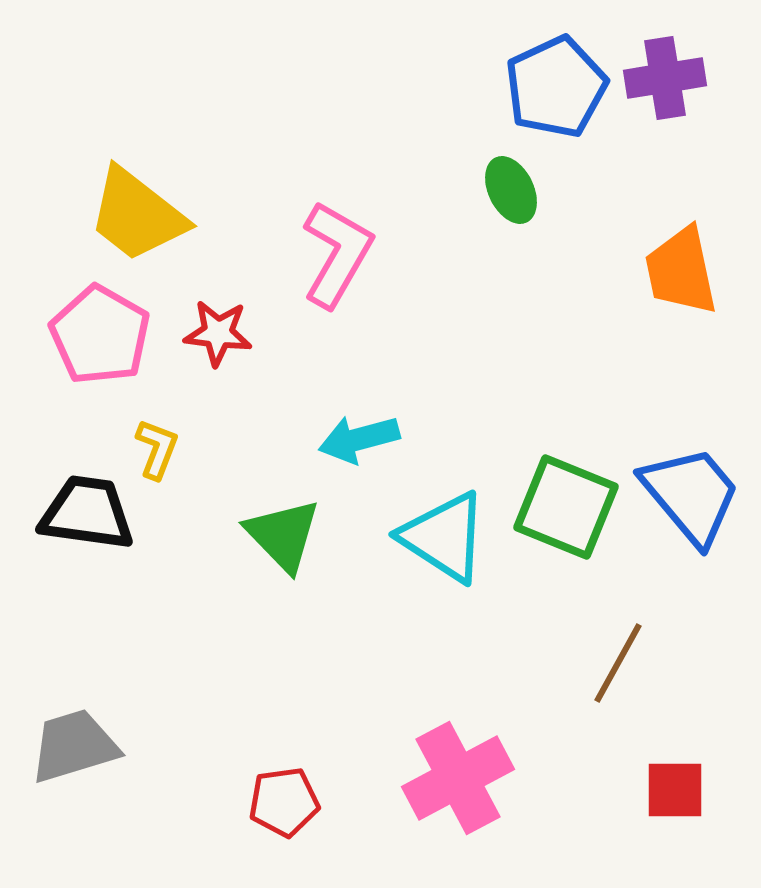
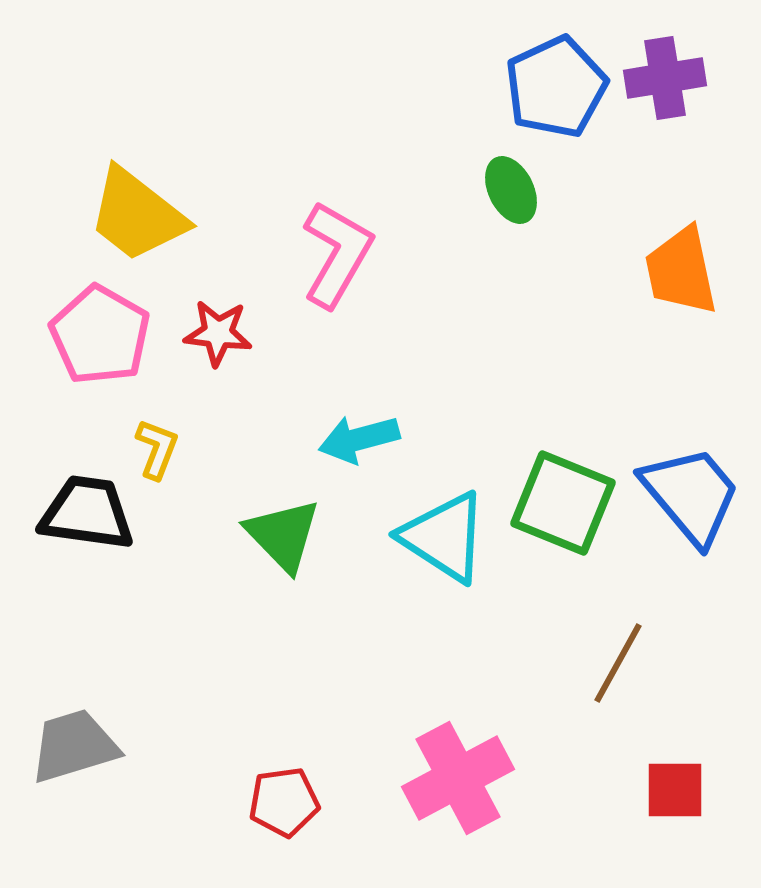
green square: moved 3 px left, 4 px up
